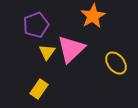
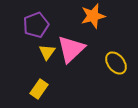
orange star: rotated 15 degrees clockwise
